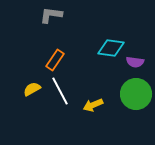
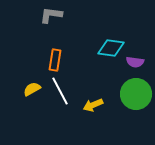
orange rectangle: rotated 25 degrees counterclockwise
